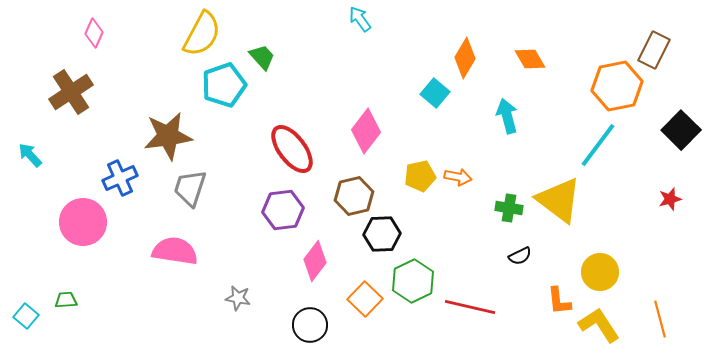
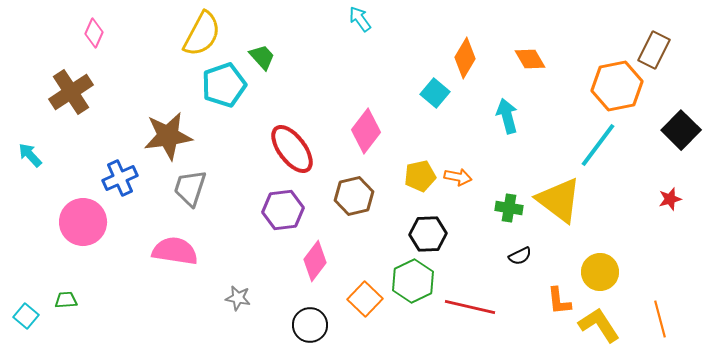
black hexagon at (382, 234): moved 46 px right
